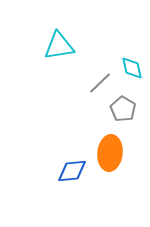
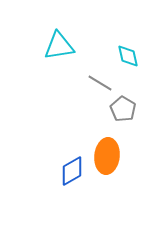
cyan diamond: moved 4 px left, 12 px up
gray line: rotated 75 degrees clockwise
orange ellipse: moved 3 px left, 3 px down
blue diamond: rotated 24 degrees counterclockwise
